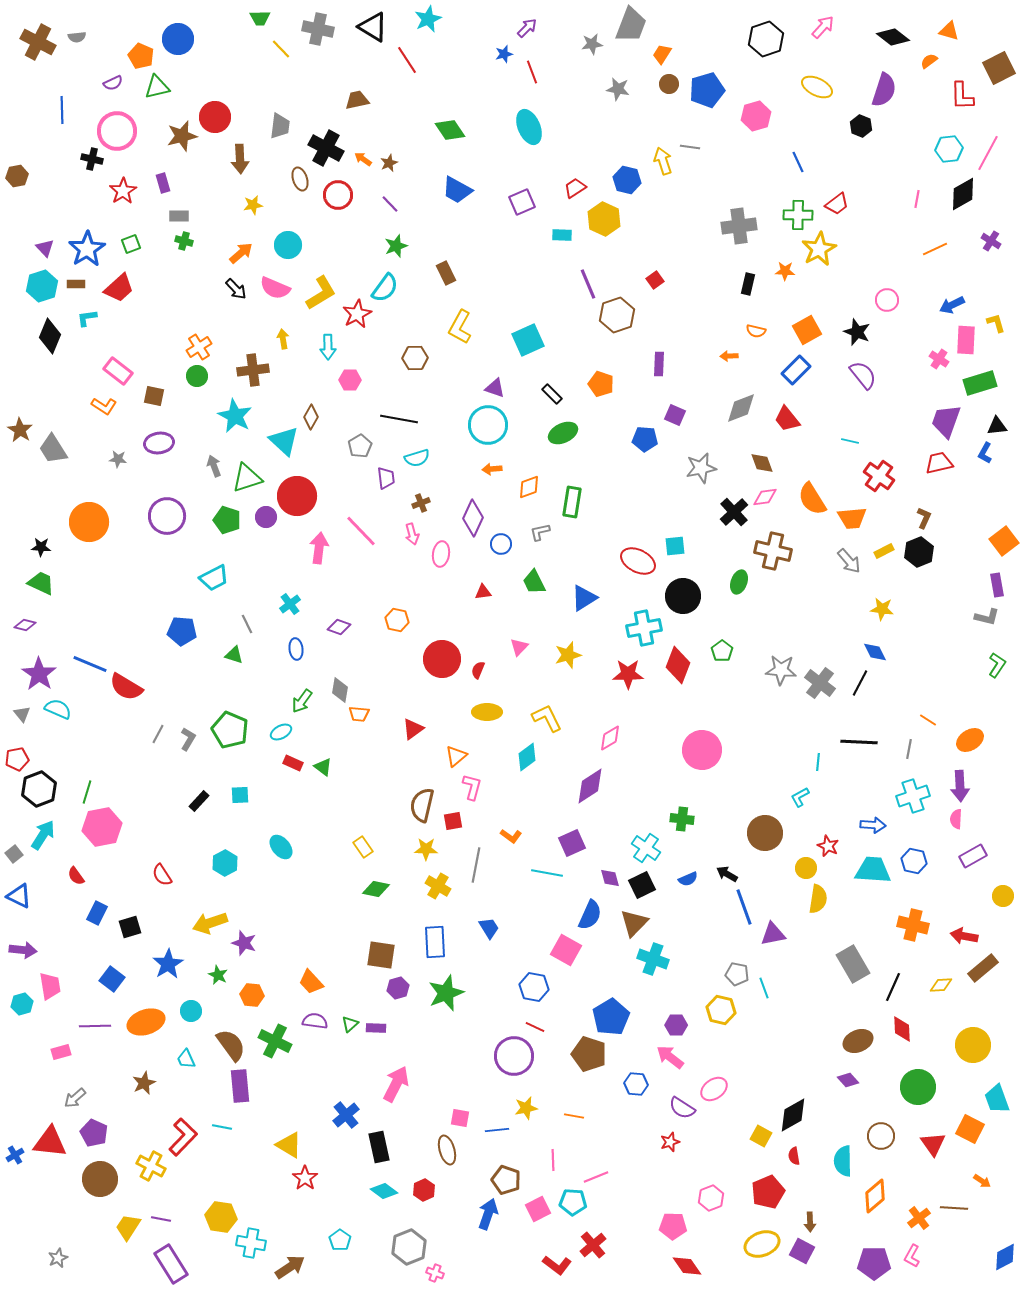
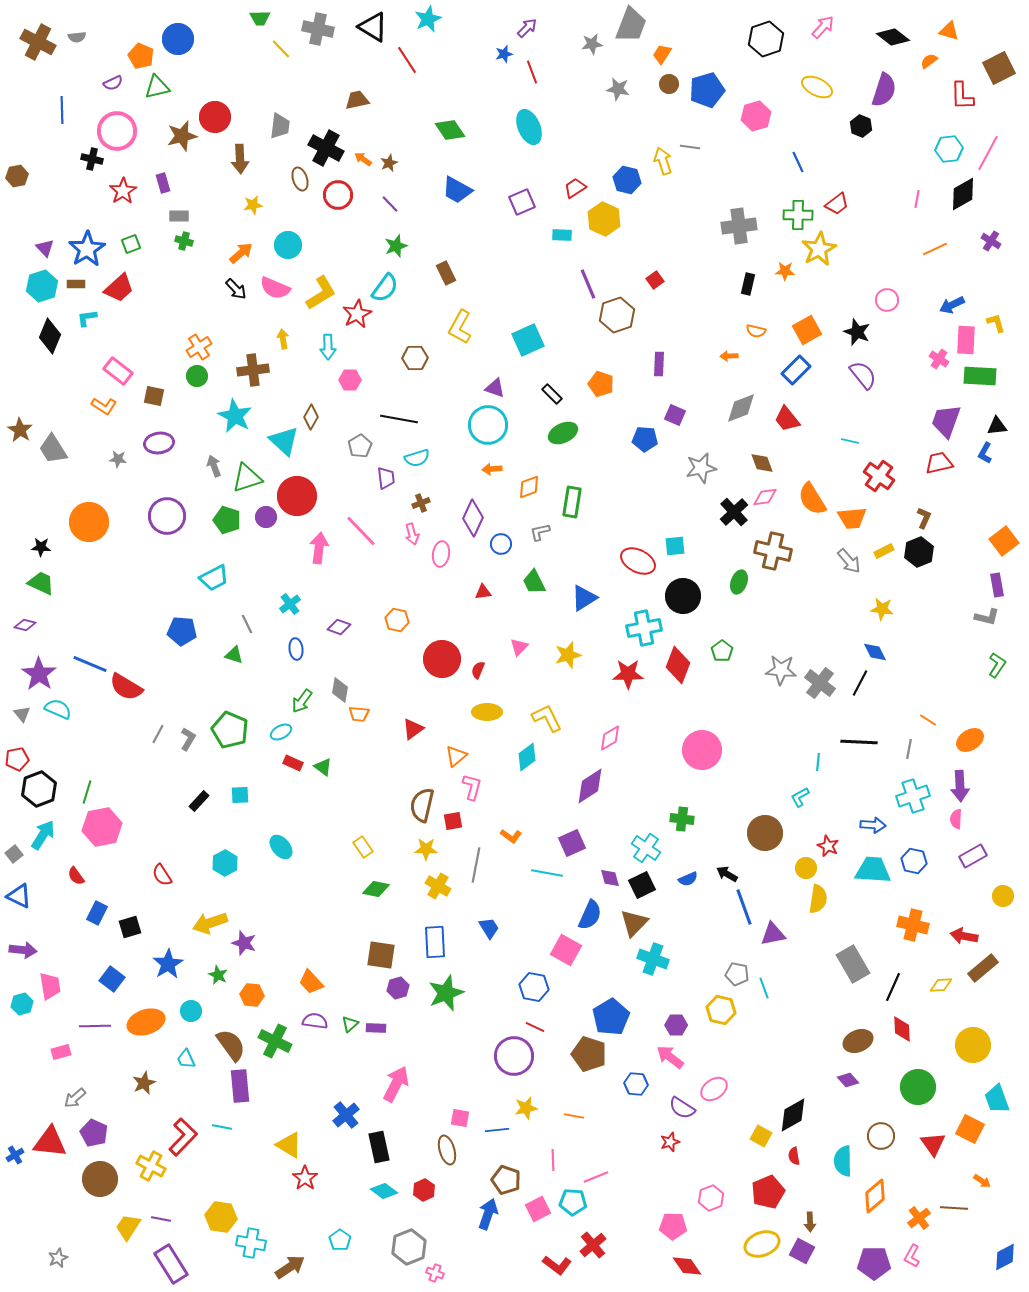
green rectangle at (980, 383): moved 7 px up; rotated 20 degrees clockwise
